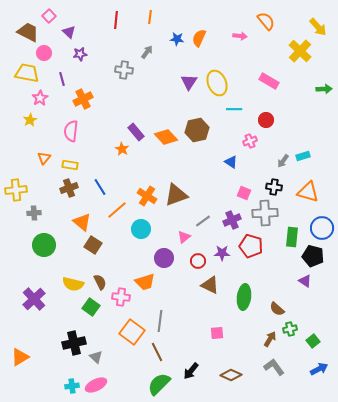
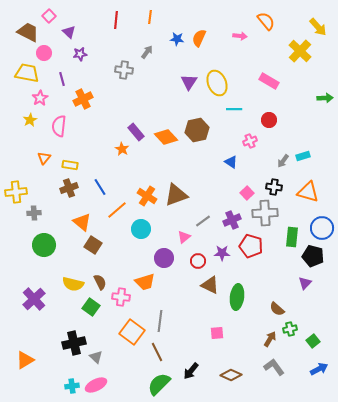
green arrow at (324, 89): moved 1 px right, 9 px down
red circle at (266, 120): moved 3 px right
pink semicircle at (71, 131): moved 12 px left, 5 px up
yellow cross at (16, 190): moved 2 px down
pink square at (244, 193): moved 3 px right; rotated 24 degrees clockwise
purple triangle at (305, 281): moved 2 px down; rotated 40 degrees clockwise
green ellipse at (244, 297): moved 7 px left
orange triangle at (20, 357): moved 5 px right, 3 px down
